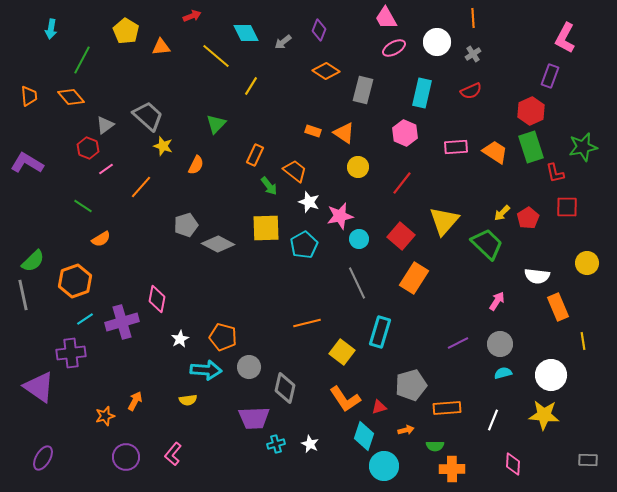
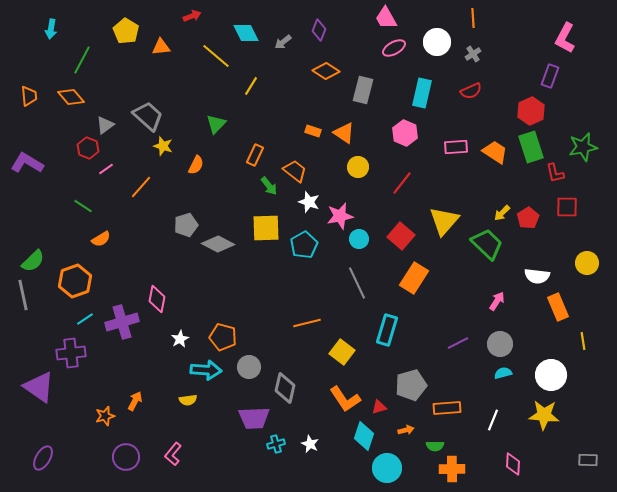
cyan rectangle at (380, 332): moved 7 px right, 2 px up
cyan circle at (384, 466): moved 3 px right, 2 px down
